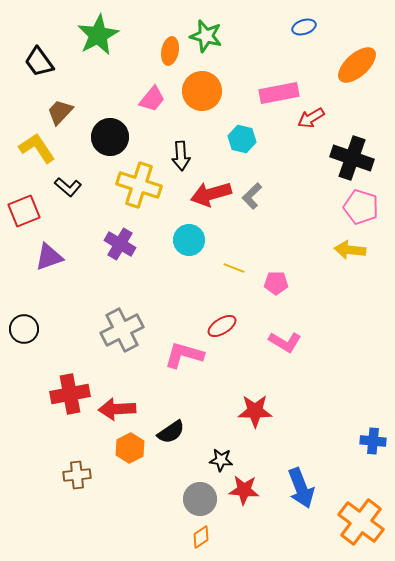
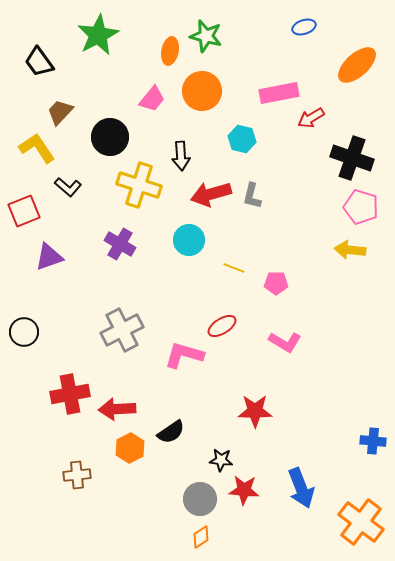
gray L-shape at (252, 196): rotated 32 degrees counterclockwise
black circle at (24, 329): moved 3 px down
